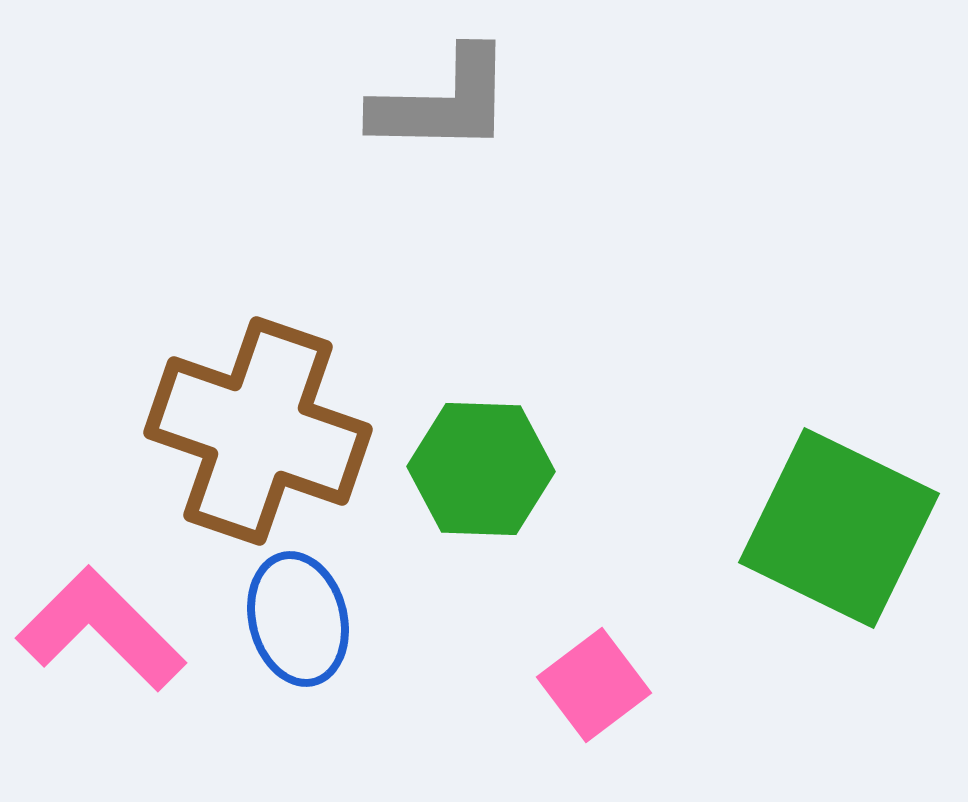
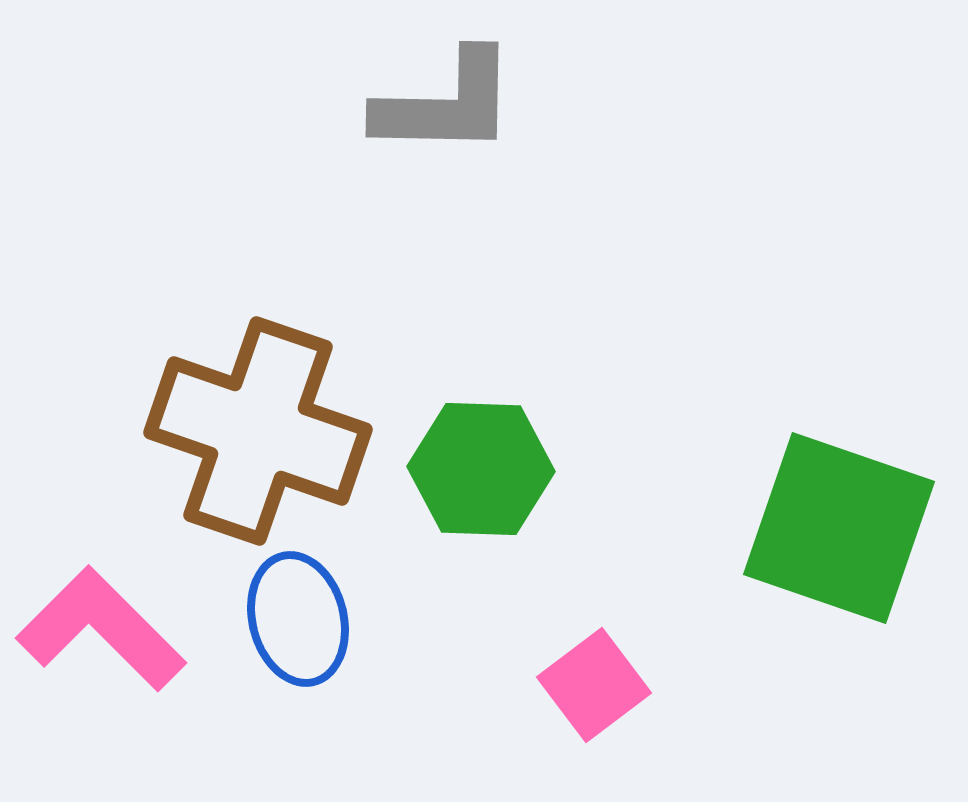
gray L-shape: moved 3 px right, 2 px down
green square: rotated 7 degrees counterclockwise
